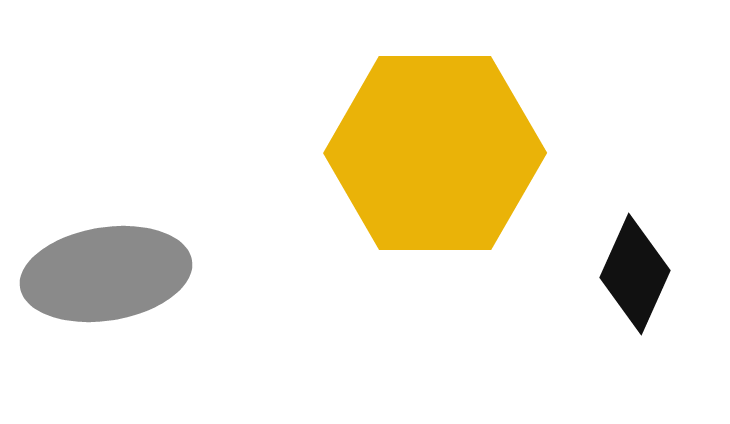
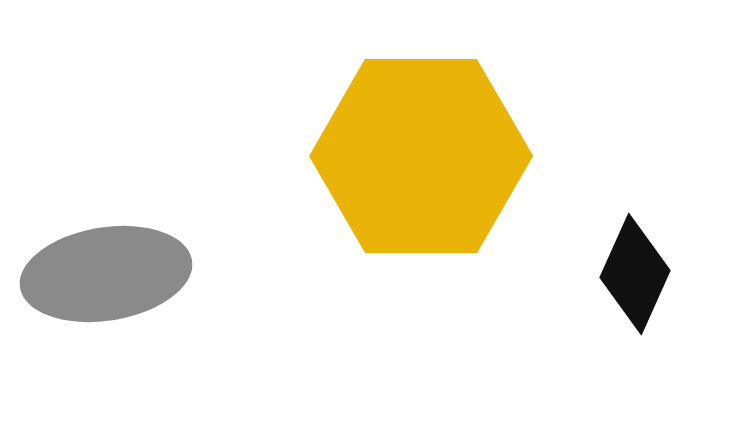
yellow hexagon: moved 14 px left, 3 px down
